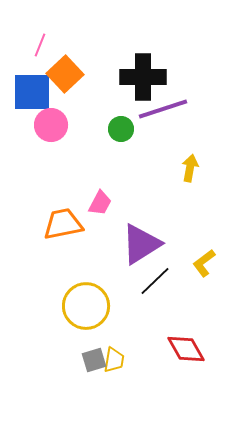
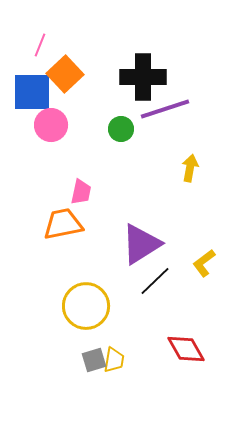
purple line: moved 2 px right
pink trapezoid: moved 19 px left, 11 px up; rotated 16 degrees counterclockwise
